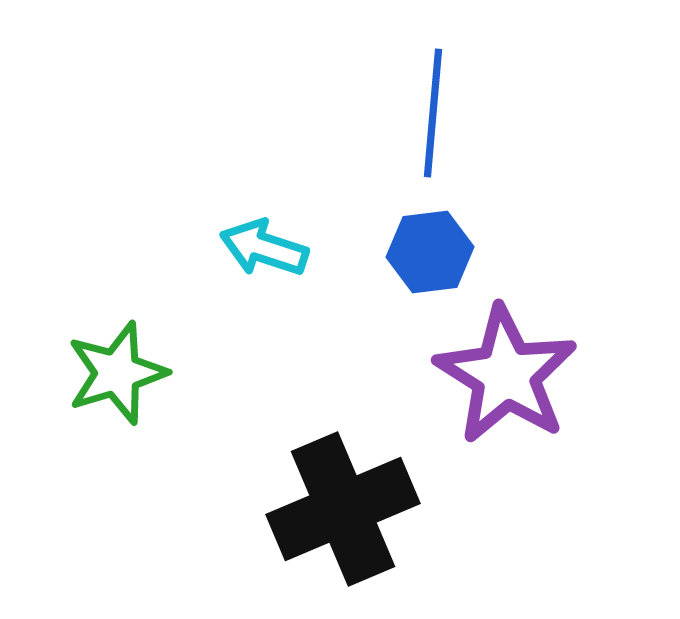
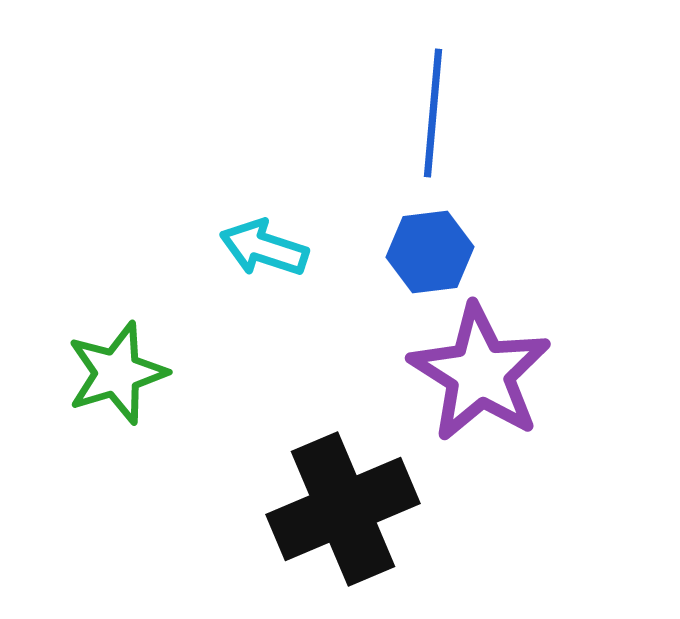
purple star: moved 26 px left, 2 px up
